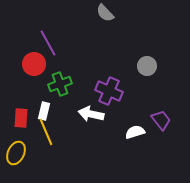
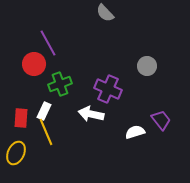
purple cross: moved 1 px left, 2 px up
white rectangle: rotated 12 degrees clockwise
